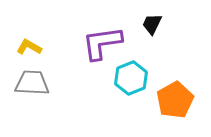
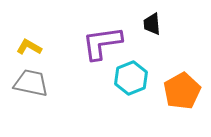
black trapezoid: rotated 30 degrees counterclockwise
gray trapezoid: moved 1 px left; rotated 9 degrees clockwise
orange pentagon: moved 7 px right, 9 px up
